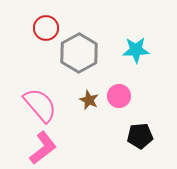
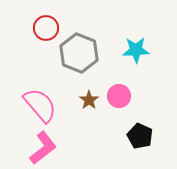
gray hexagon: rotated 9 degrees counterclockwise
brown star: rotated 12 degrees clockwise
black pentagon: rotated 30 degrees clockwise
